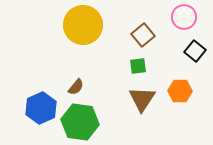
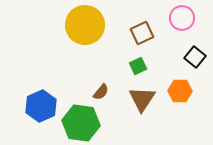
pink circle: moved 2 px left, 1 px down
yellow circle: moved 2 px right
brown square: moved 1 px left, 2 px up; rotated 15 degrees clockwise
black square: moved 6 px down
green square: rotated 18 degrees counterclockwise
brown semicircle: moved 25 px right, 5 px down
blue hexagon: moved 2 px up
green hexagon: moved 1 px right, 1 px down
